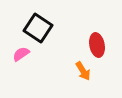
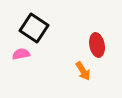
black square: moved 4 px left
pink semicircle: rotated 24 degrees clockwise
